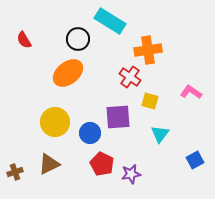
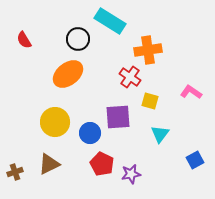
orange ellipse: moved 1 px down
